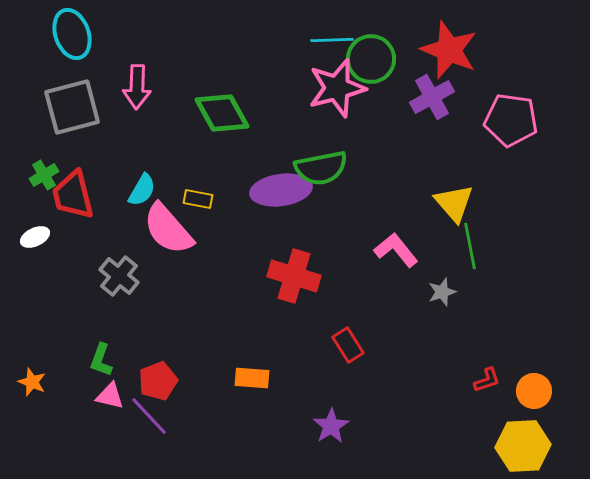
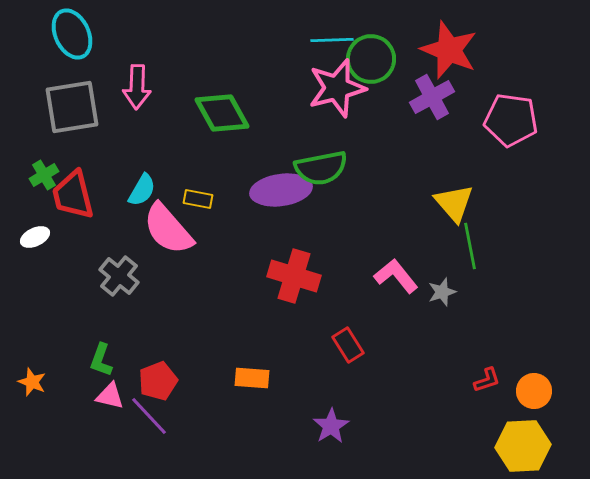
cyan ellipse: rotated 6 degrees counterclockwise
gray square: rotated 6 degrees clockwise
pink L-shape: moved 26 px down
